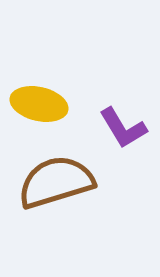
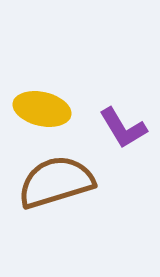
yellow ellipse: moved 3 px right, 5 px down
